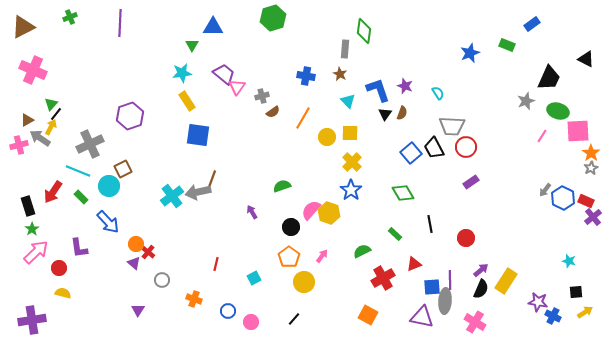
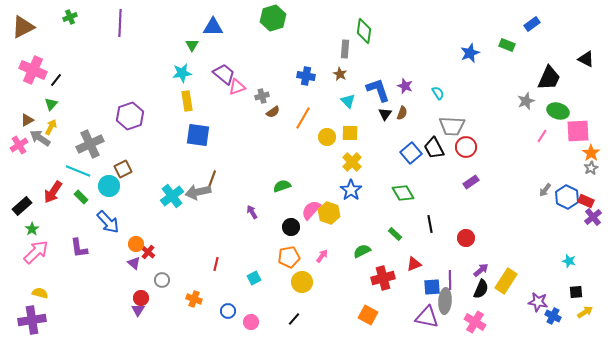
pink triangle at (237, 87): rotated 36 degrees clockwise
yellow rectangle at (187, 101): rotated 24 degrees clockwise
black line at (56, 114): moved 34 px up
pink cross at (19, 145): rotated 18 degrees counterclockwise
blue hexagon at (563, 198): moved 4 px right, 1 px up
black rectangle at (28, 206): moved 6 px left; rotated 66 degrees clockwise
orange pentagon at (289, 257): rotated 25 degrees clockwise
red circle at (59, 268): moved 82 px right, 30 px down
red cross at (383, 278): rotated 15 degrees clockwise
yellow circle at (304, 282): moved 2 px left
yellow semicircle at (63, 293): moved 23 px left
purple triangle at (422, 317): moved 5 px right
